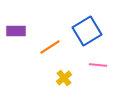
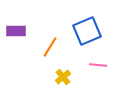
blue square: rotated 8 degrees clockwise
orange line: rotated 25 degrees counterclockwise
yellow cross: moved 1 px left, 1 px up
